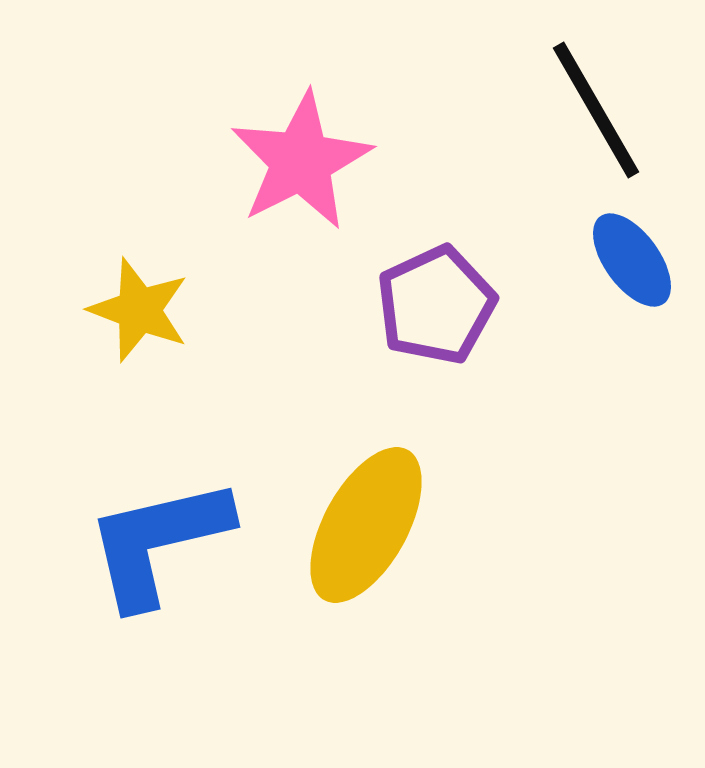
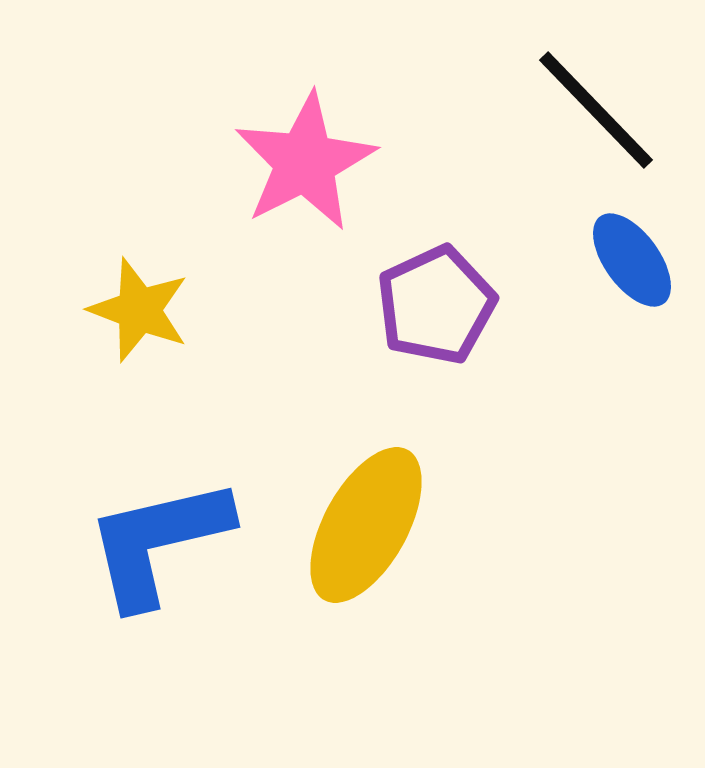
black line: rotated 14 degrees counterclockwise
pink star: moved 4 px right, 1 px down
